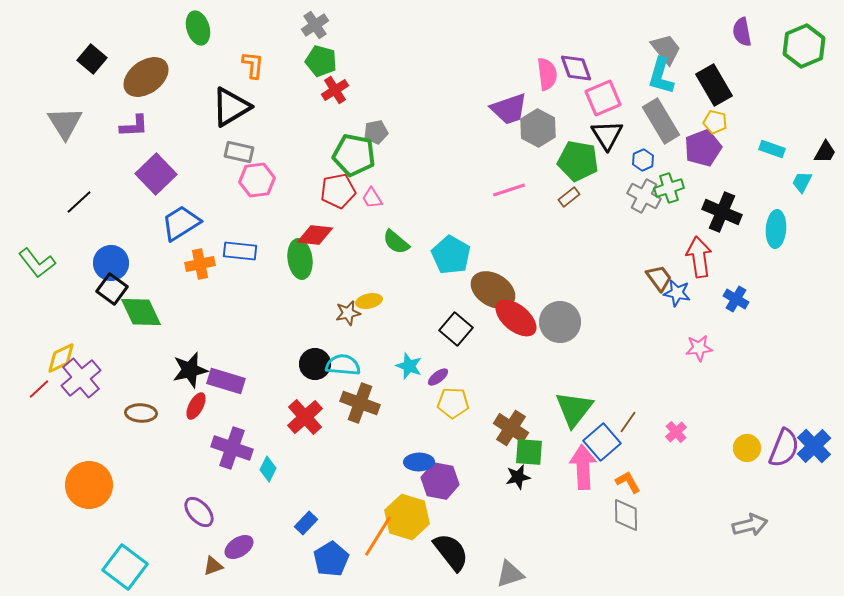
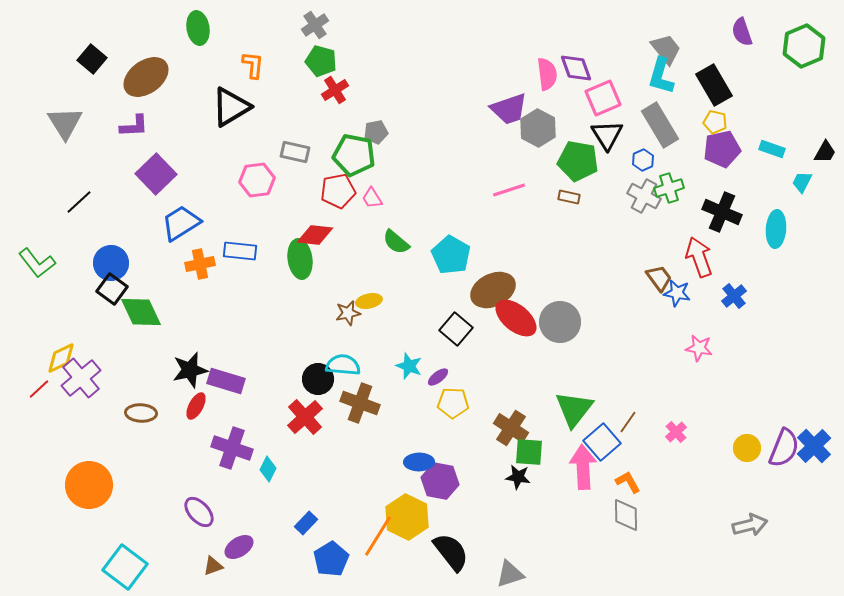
green ellipse at (198, 28): rotated 8 degrees clockwise
purple semicircle at (742, 32): rotated 8 degrees counterclockwise
gray rectangle at (661, 121): moved 1 px left, 4 px down
purple pentagon at (703, 148): moved 19 px right, 1 px down; rotated 9 degrees clockwise
gray rectangle at (239, 152): moved 56 px right
brown rectangle at (569, 197): rotated 50 degrees clockwise
red arrow at (699, 257): rotated 12 degrees counterclockwise
brown ellipse at (493, 290): rotated 57 degrees counterclockwise
blue cross at (736, 299): moved 2 px left, 3 px up; rotated 20 degrees clockwise
pink star at (699, 348): rotated 16 degrees clockwise
black circle at (315, 364): moved 3 px right, 15 px down
black star at (518, 477): rotated 20 degrees clockwise
yellow hexagon at (407, 517): rotated 9 degrees clockwise
